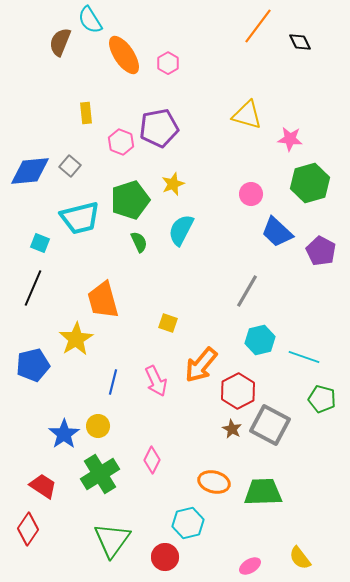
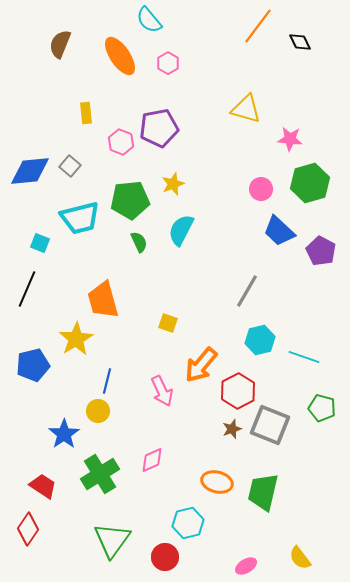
cyan semicircle at (90, 20): moved 59 px right; rotated 8 degrees counterclockwise
brown semicircle at (60, 42): moved 2 px down
orange ellipse at (124, 55): moved 4 px left, 1 px down
yellow triangle at (247, 115): moved 1 px left, 6 px up
pink circle at (251, 194): moved 10 px right, 5 px up
green pentagon at (130, 200): rotated 12 degrees clockwise
blue trapezoid at (277, 232): moved 2 px right, 1 px up
black line at (33, 288): moved 6 px left, 1 px down
pink arrow at (156, 381): moved 6 px right, 10 px down
blue line at (113, 382): moved 6 px left, 1 px up
green pentagon at (322, 399): moved 9 px down
gray square at (270, 425): rotated 6 degrees counterclockwise
yellow circle at (98, 426): moved 15 px up
brown star at (232, 429): rotated 24 degrees clockwise
pink diamond at (152, 460): rotated 40 degrees clockwise
orange ellipse at (214, 482): moved 3 px right
green trapezoid at (263, 492): rotated 75 degrees counterclockwise
pink ellipse at (250, 566): moved 4 px left
